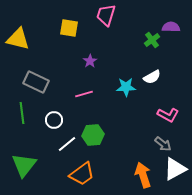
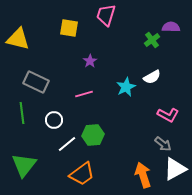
cyan star: rotated 24 degrees counterclockwise
